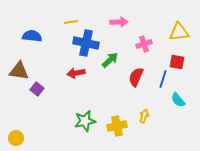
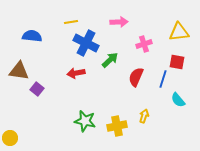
blue cross: rotated 15 degrees clockwise
green star: rotated 25 degrees clockwise
yellow circle: moved 6 px left
